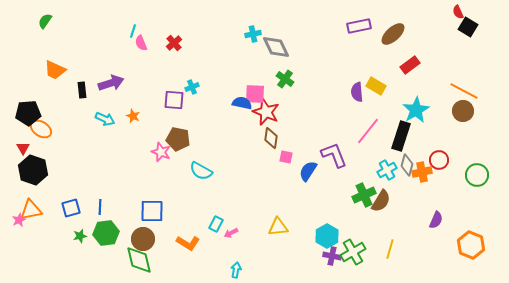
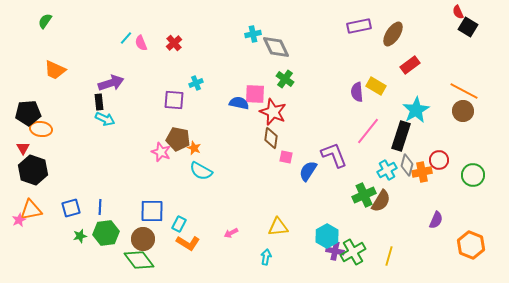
cyan line at (133, 31): moved 7 px left, 7 px down; rotated 24 degrees clockwise
brown ellipse at (393, 34): rotated 15 degrees counterclockwise
cyan cross at (192, 87): moved 4 px right, 4 px up
black rectangle at (82, 90): moved 17 px right, 12 px down
blue semicircle at (242, 103): moved 3 px left
red star at (266, 112): moved 7 px right
orange star at (133, 116): moved 61 px right, 32 px down
orange ellipse at (41, 129): rotated 25 degrees counterclockwise
green circle at (477, 175): moved 4 px left
cyan rectangle at (216, 224): moved 37 px left
yellow line at (390, 249): moved 1 px left, 7 px down
purple cross at (332, 256): moved 3 px right, 5 px up
green diamond at (139, 260): rotated 24 degrees counterclockwise
cyan arrow at (236, 270): moved 30 px right, 13 px up
